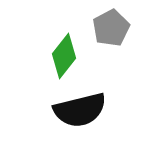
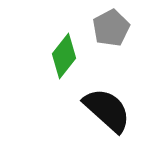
black semicircle: moved 27 px right; rotated 124 degrees counterclockwise
